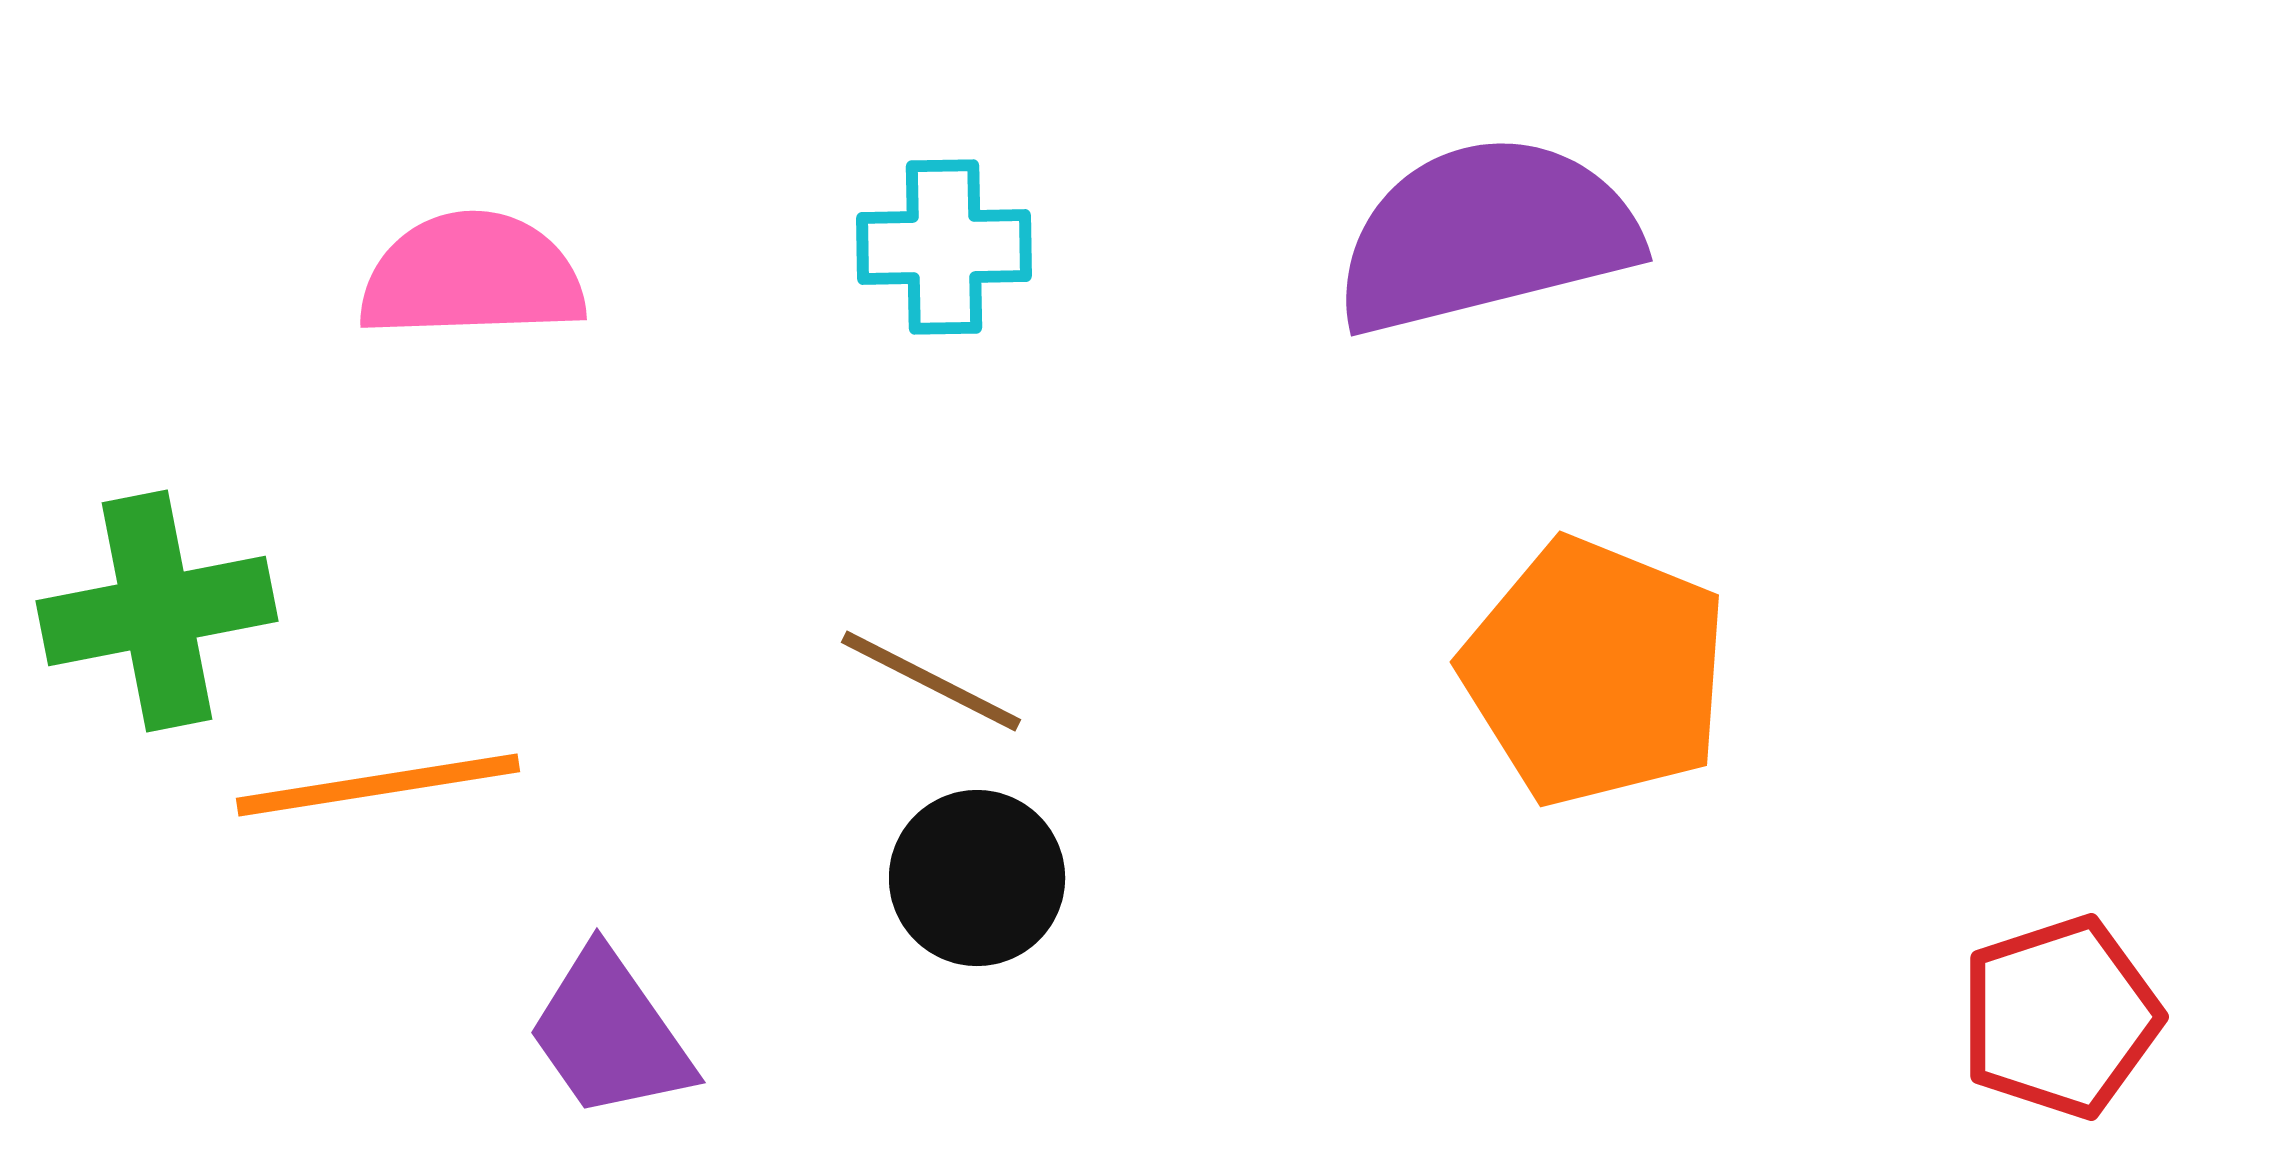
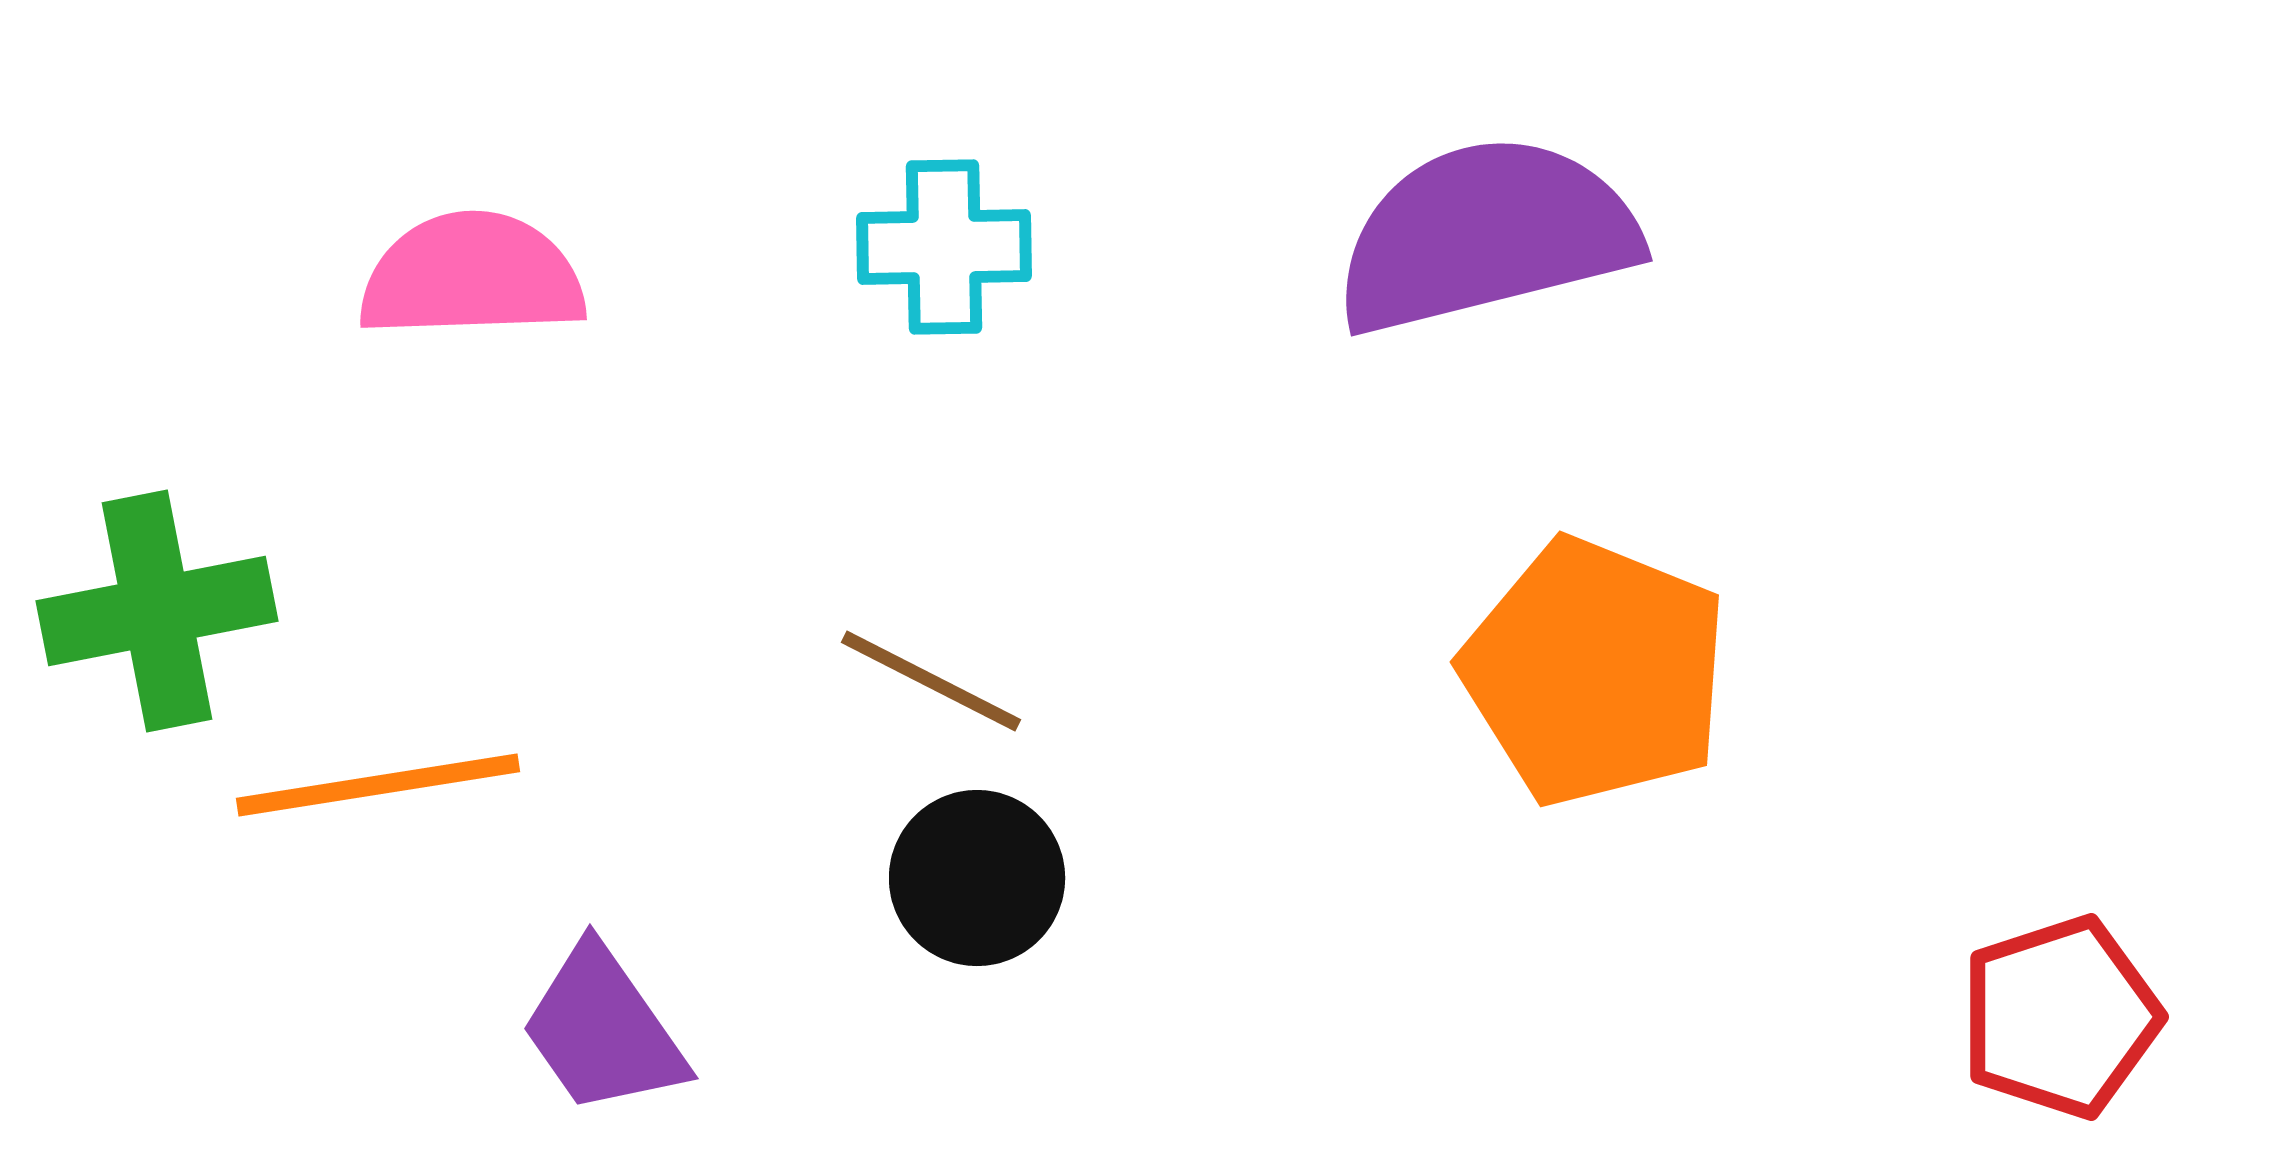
purple trapezoid: moved 7 px left, 4 px up
